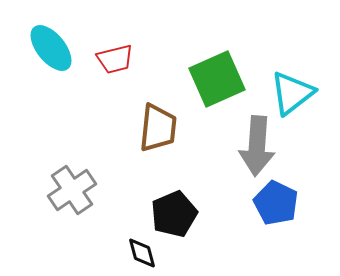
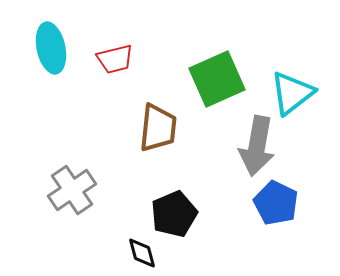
cyan ellipse: rotated 27 degrees clockwise
gray arrow: rotated 6 degrees clockwise
